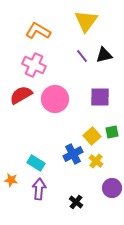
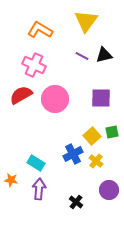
orange L-shape: moved 2 px right, 1 px up
purple line: rotated 24 degrees counterclockwise
purple square: moved 1 px right, 1 px down
purple circle: moved 3 px left, 2 px down
